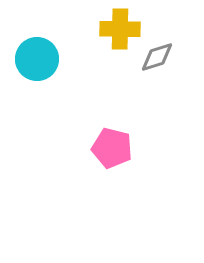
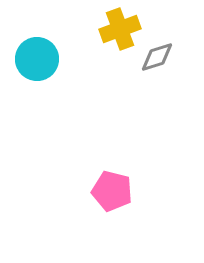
yellow cross: rotated 21 degrees counterclockwise
pink pentagon: moved 43 px down
